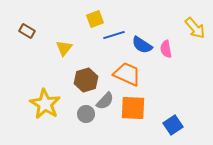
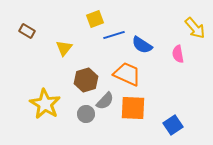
pink semicircle: moved 12 px right, 5 px down
